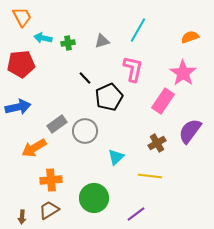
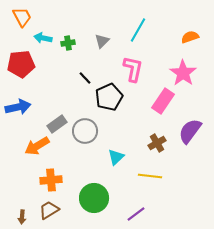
gray triangle: rotated 28 degrees counterclockwise
orange arrow: moved 3 px right, 2 px up
